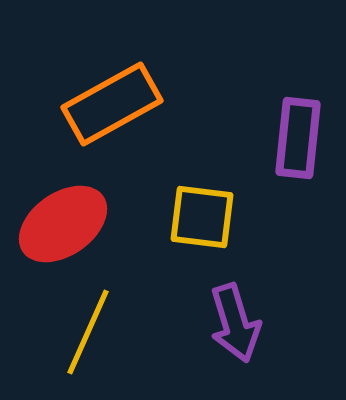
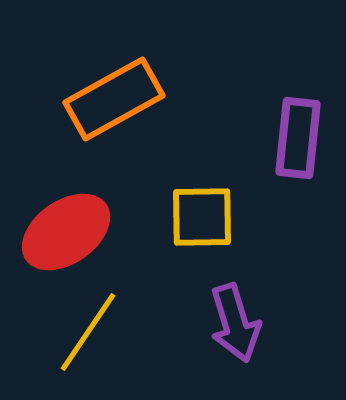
orange rectangle: moved 2 px right, 5 px up
yellow square: rotated 8 degrees counterclockwise
red ellipse: moved 3 px right, 8 px down
yellow line: rotated 10 degrees clockwise
